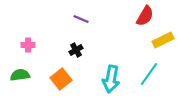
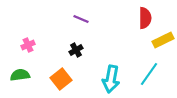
red semicircle: moved 2 px down; rotated 30 degrees counterclockwise
pink cross: rotated 24 degrees counterclockwise
